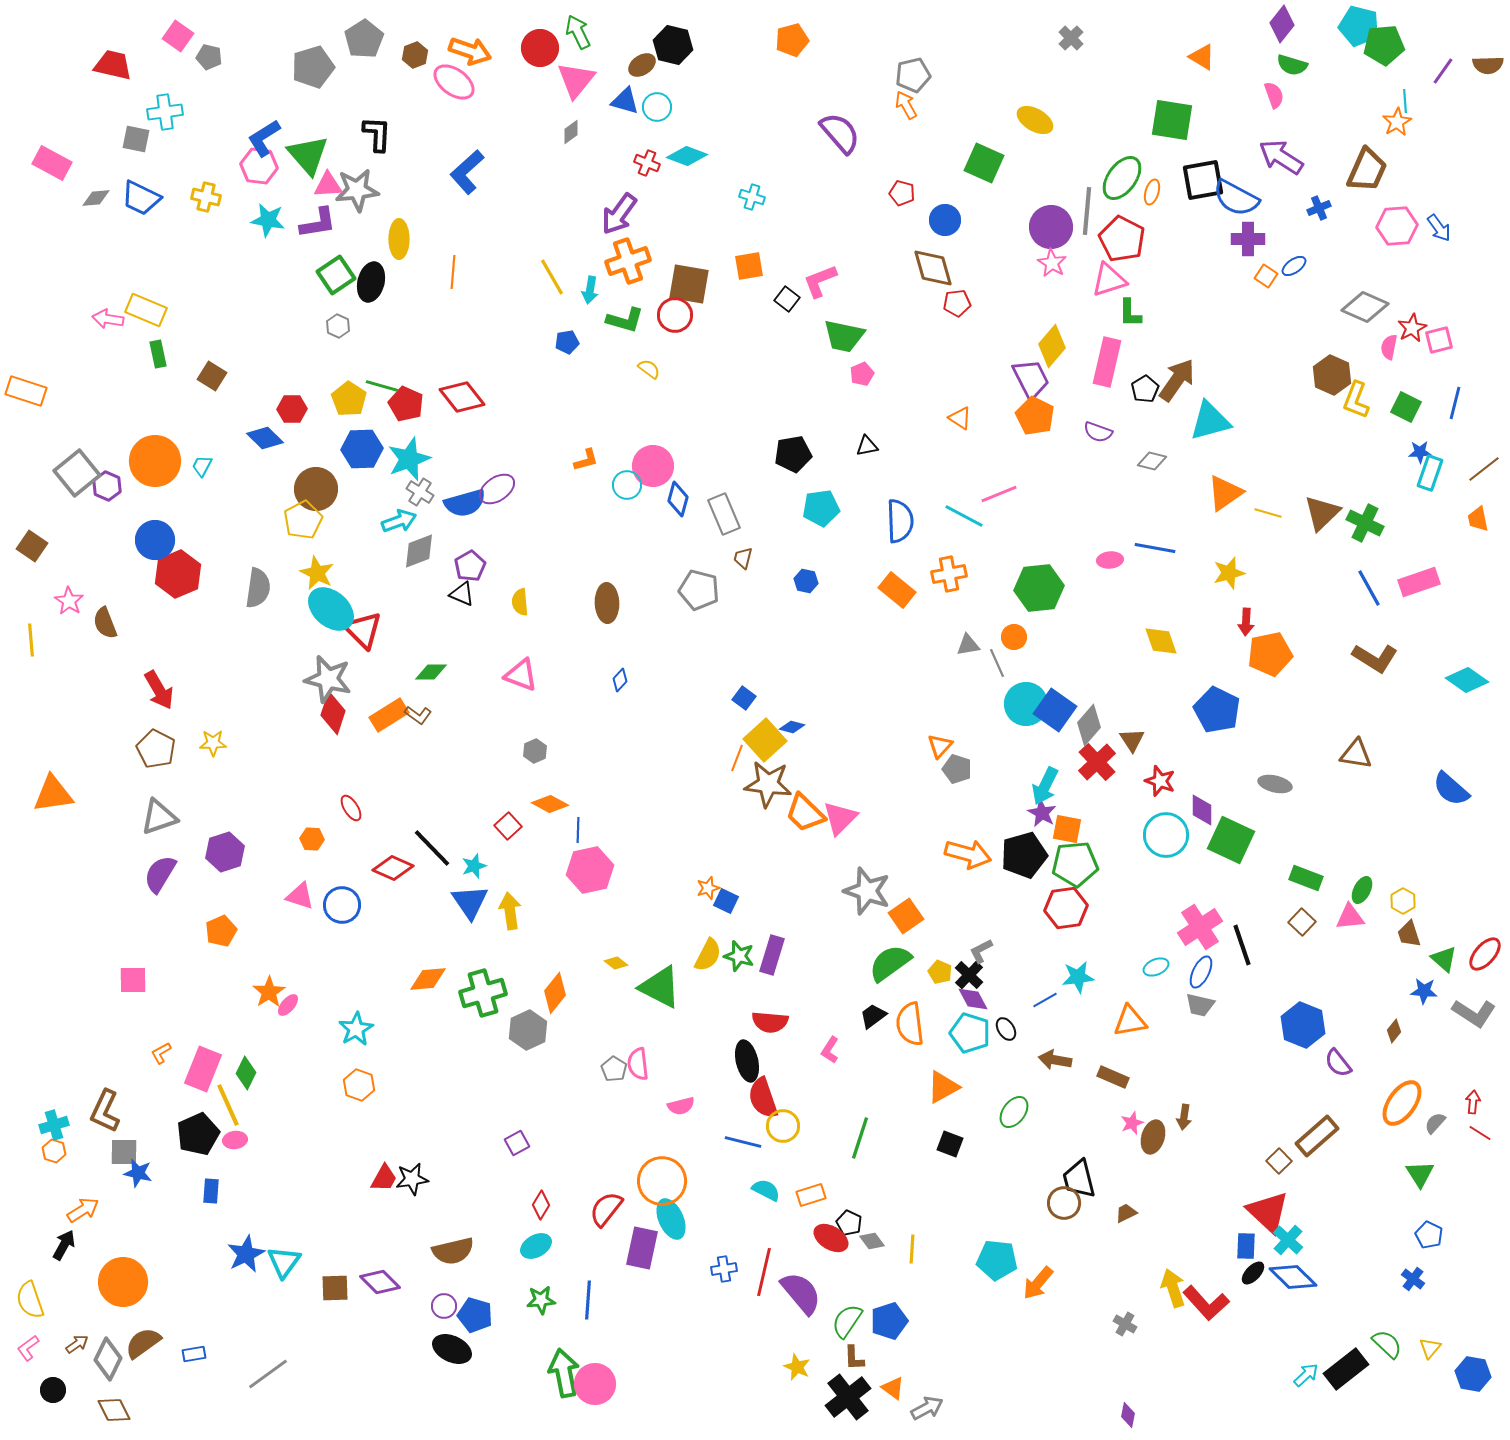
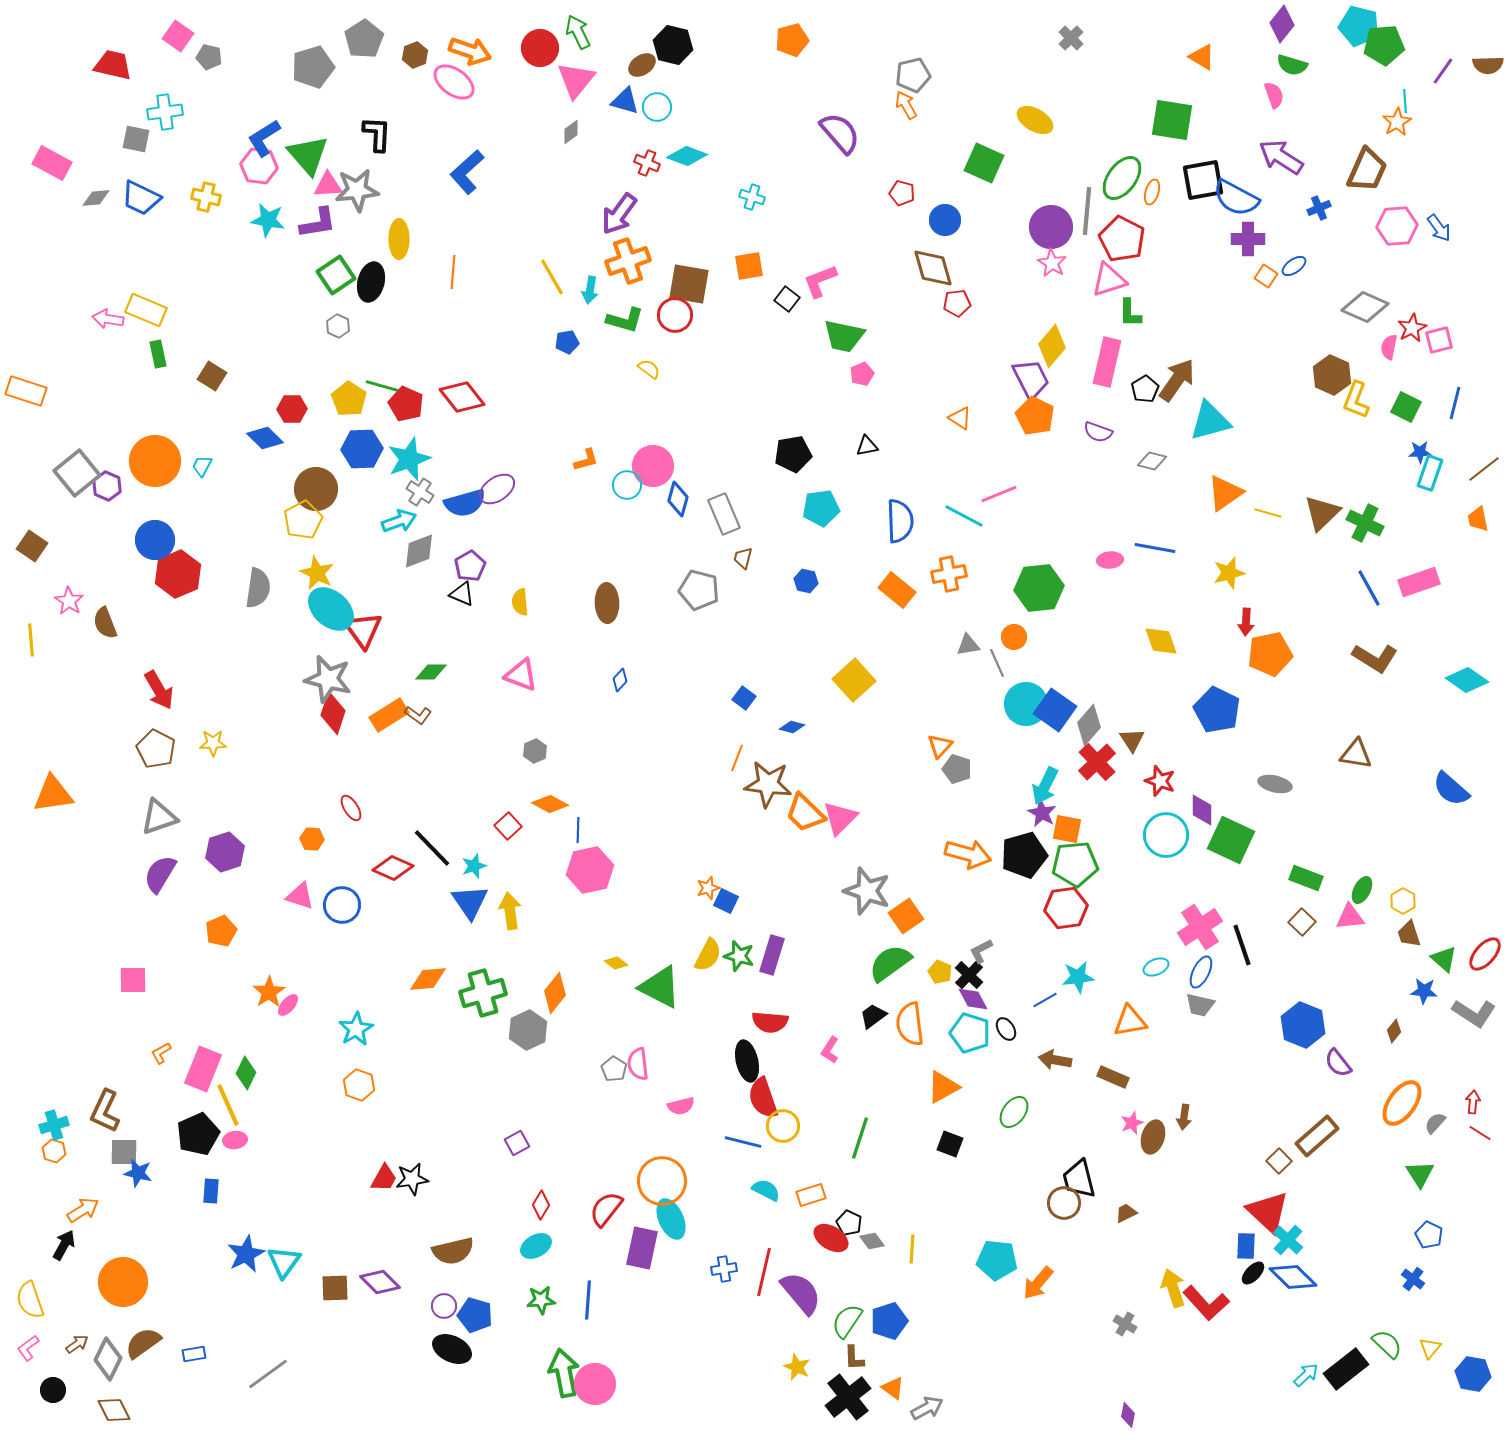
red triangle at (363, 630): rotated 9 degrees clockwise
yellow square at (765, 740): moved 89 px right, 60 px up
